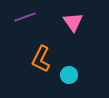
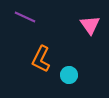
purple line: rotated 45 degrees clockwise
pink triangle: moved 17 px right, 3 px down
